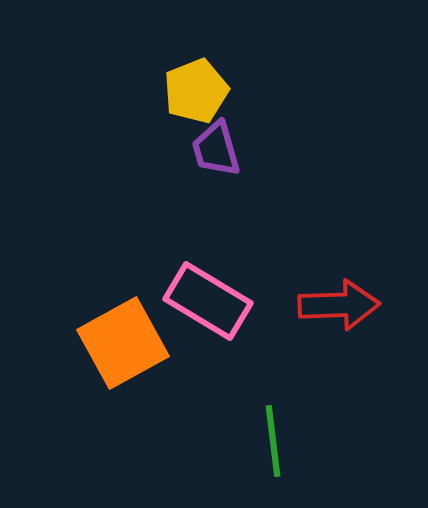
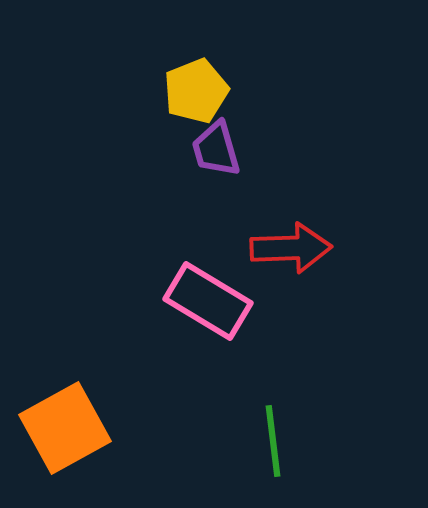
red arrow: moved 48 px left, 57 px up
orange square: moved 58 px left, 85 px down
